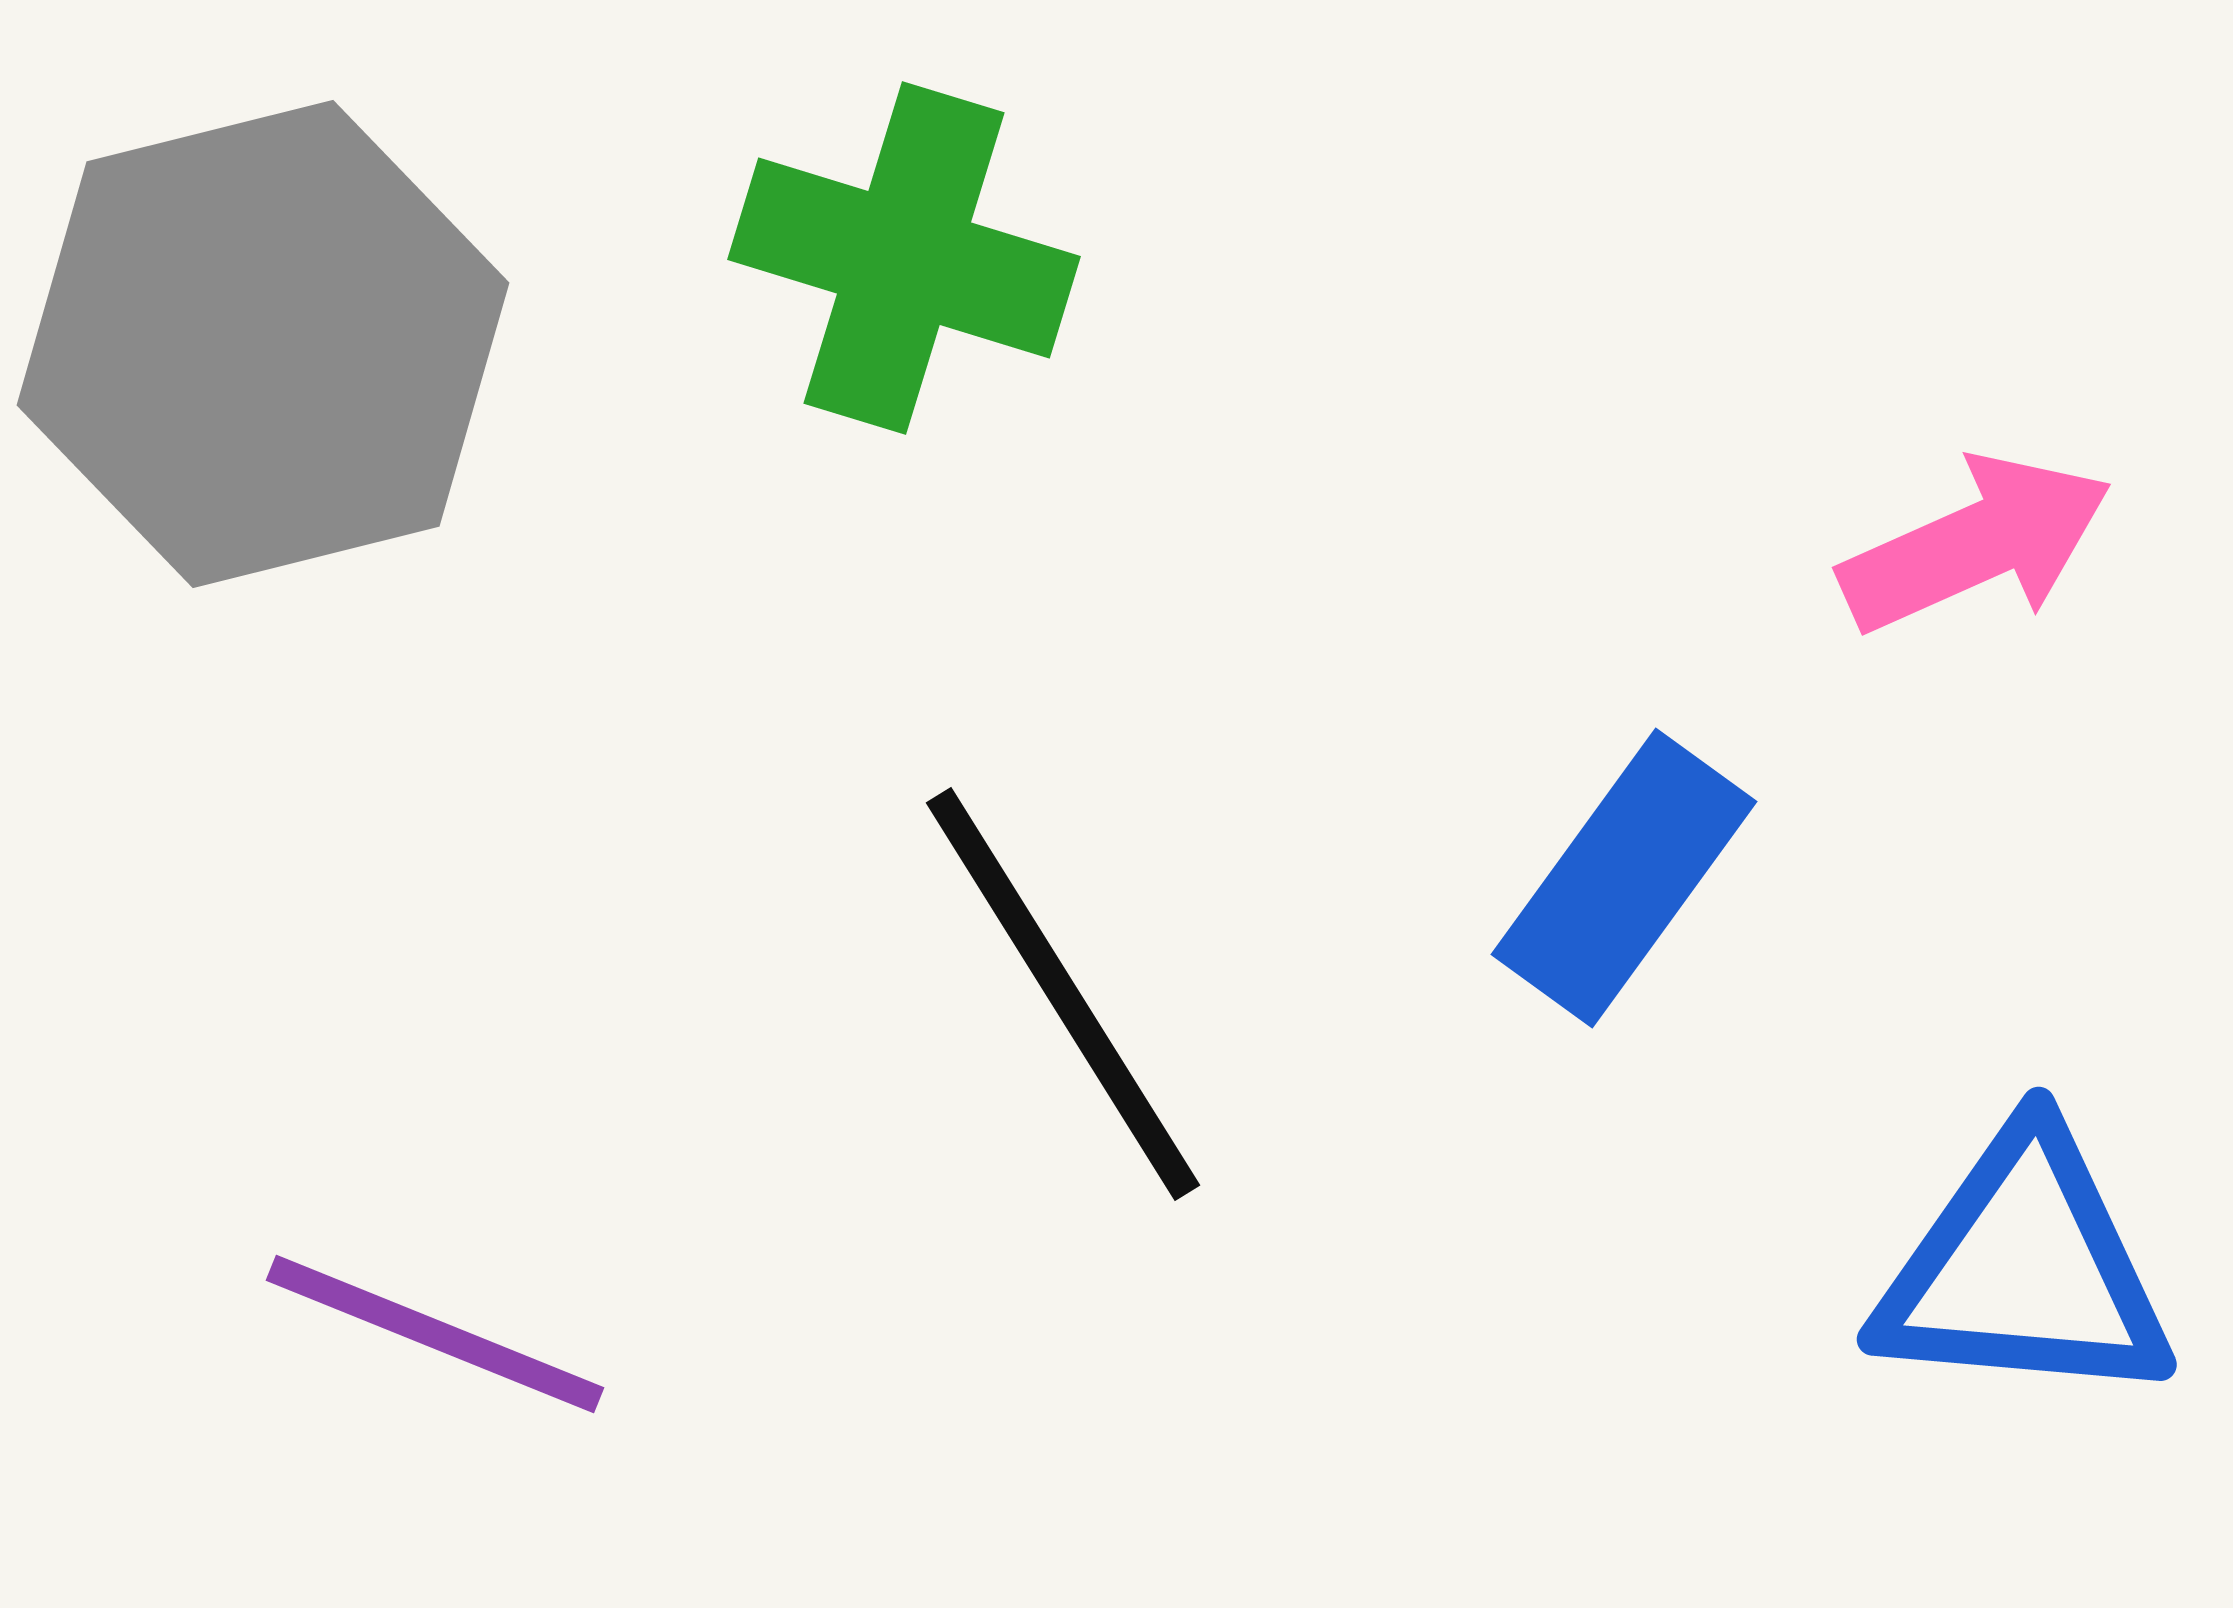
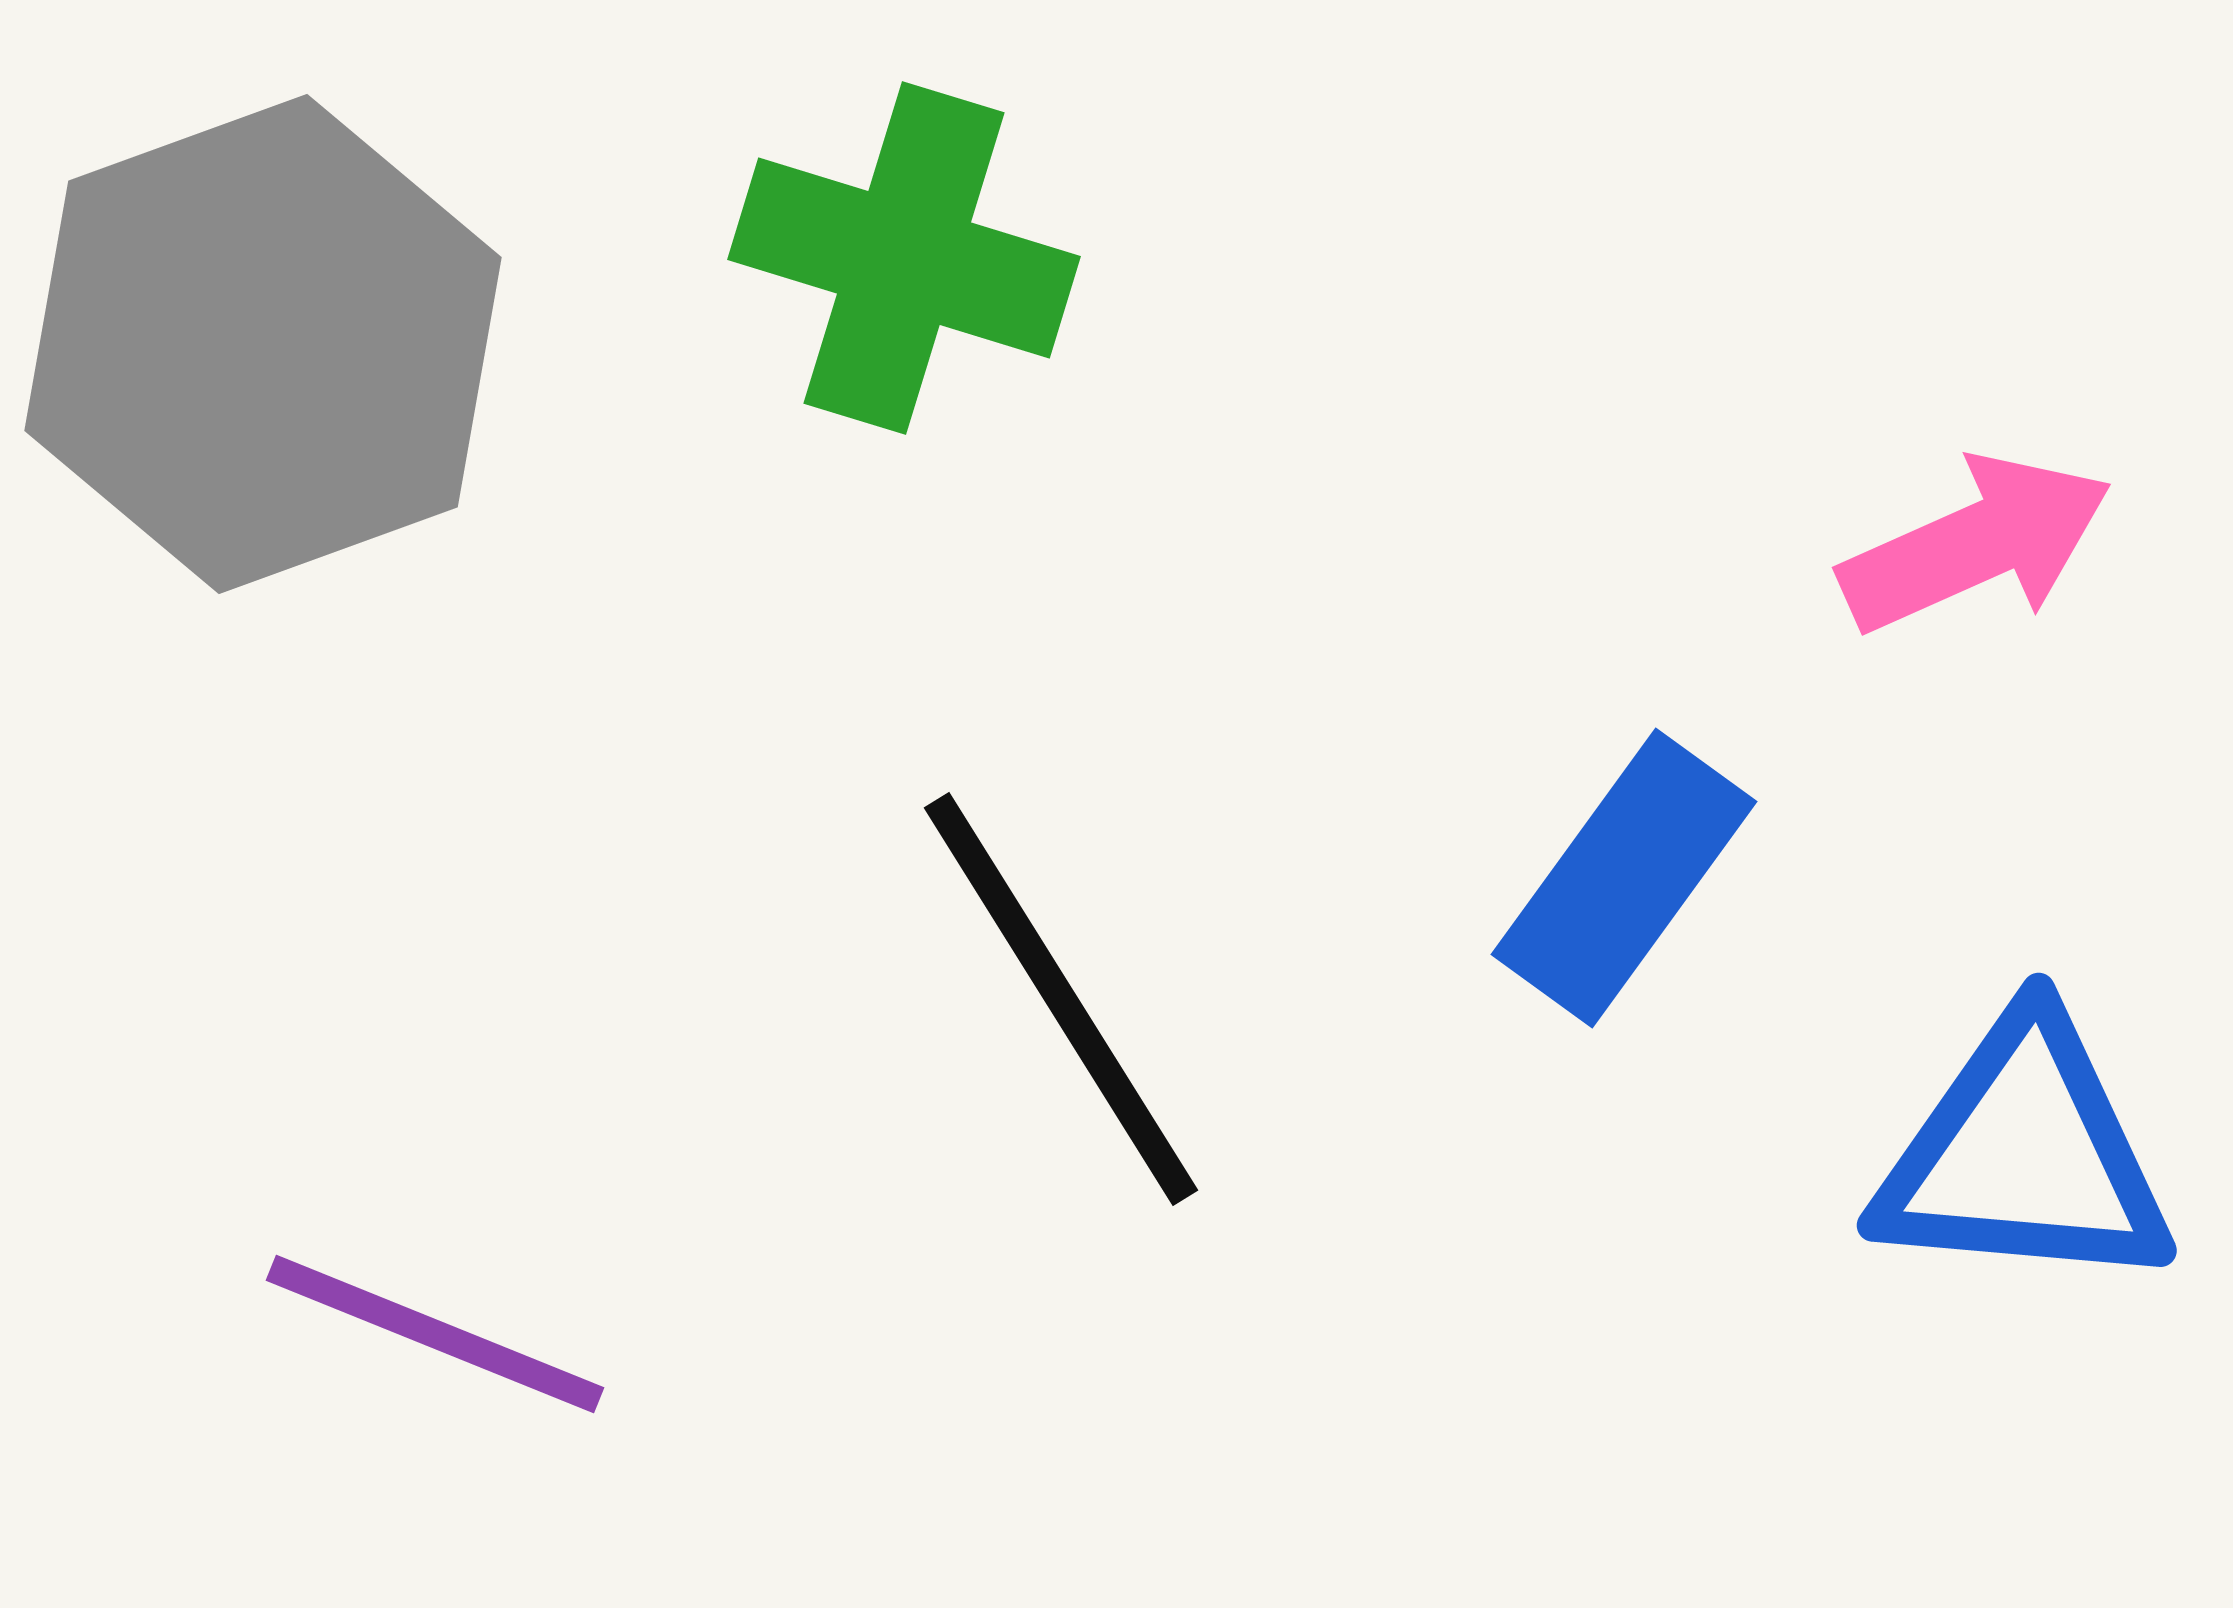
gray hexagon: rotated 6 degrees counterclockwise
black line: moved 2 px left, 5 px down
blue triangle: moved 114 px up
